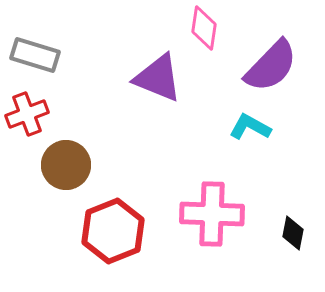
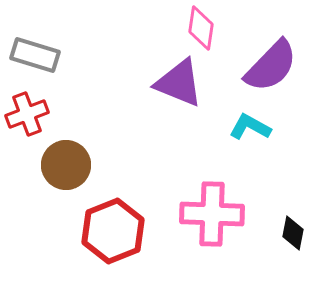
pink diamond: moved 3 px left
purple triangle: moved 21 px right, 5 px down
